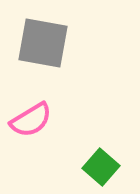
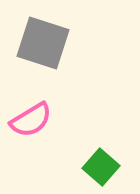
gray square: rotated 8 degrees clockwise
